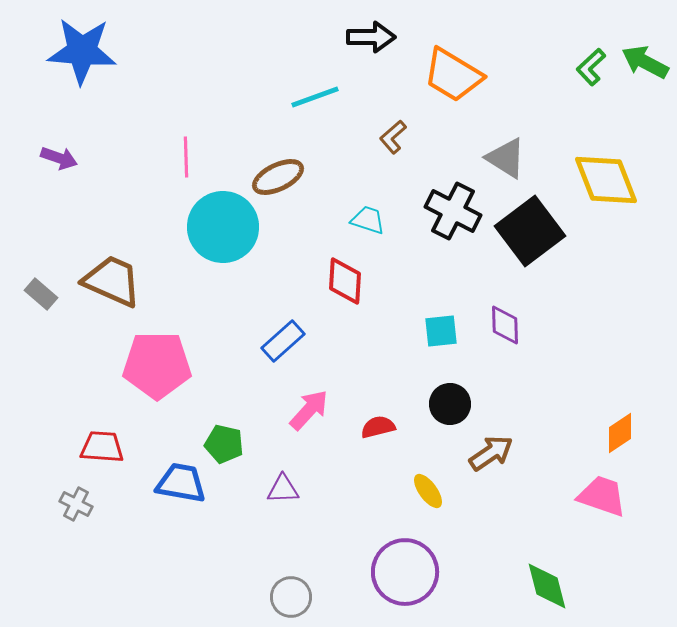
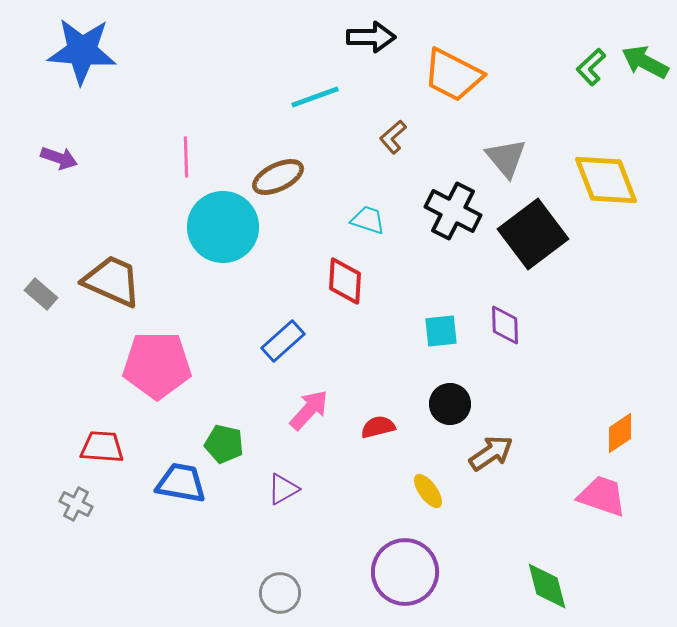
orange trapezoid: rotated 4 degrees counterclockwise
gray triangle: rotated 18 degrees clockwise
black square: moved 3 px right, 3 px down
purple triangle: rotated 28 degrees counterclockwise
gray circle: moved 11 px left, 4 px up
